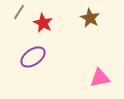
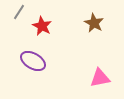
brown star: moved 4 px right, 5 px down
red star: moved 1 px left, 3 px down
purple ellipse: moved 4 px down; rotated 65 degrees clockwise
